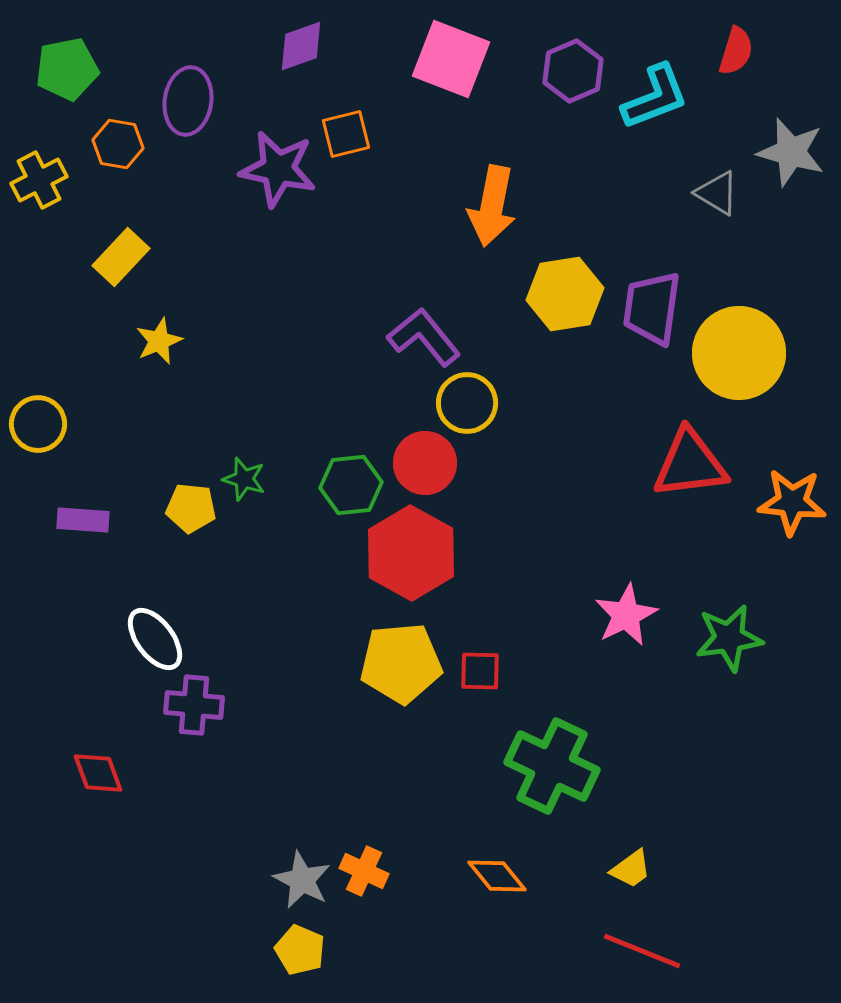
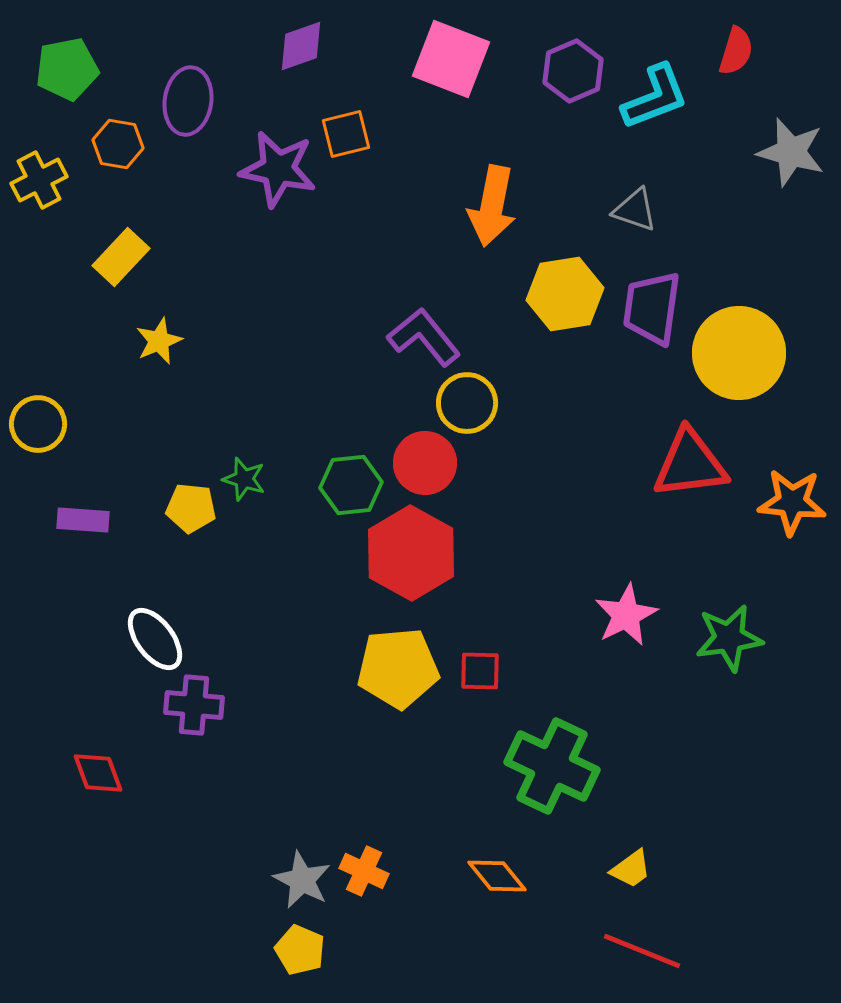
gray triangle at (717, 193): moved 82 px left, 17 px down; rotated 12 degrees counterclockwise
yellow pentagon at (401, 663): moved 3 px left, 5 px down
